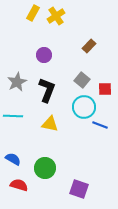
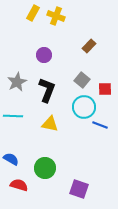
yellow cross: rotated 36 degrees counterclockwise
blue semicircle: moved 2 px left
